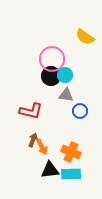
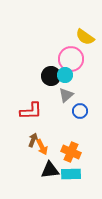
pink circle: moved 19 px right
gray triangle: rotated 49 degrees counterclockwise
red L-shape: rotated 15 degrees counterclockwise
